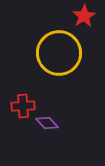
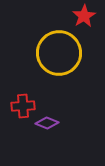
purple diamond: rotated 25 degrees counterclockwise
